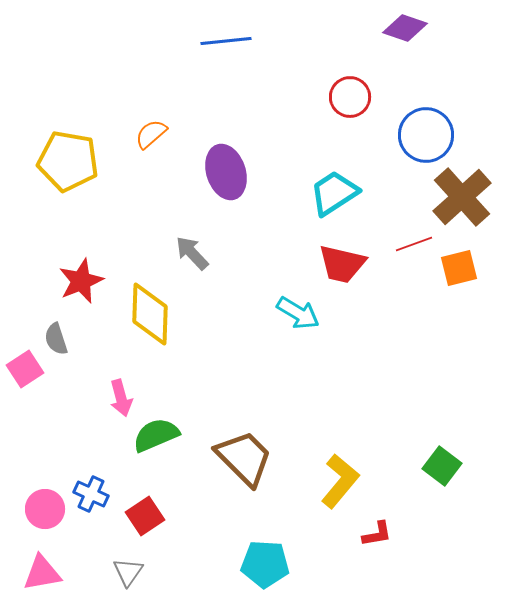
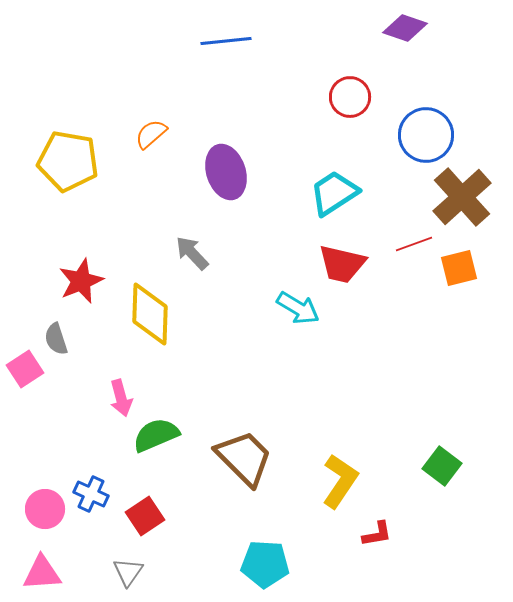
cyan arrow: moved 5 px up
yellow L-shape: rotated 6 degrees counterclockwise
pink triangle: rotated 6 degrees clockwise
